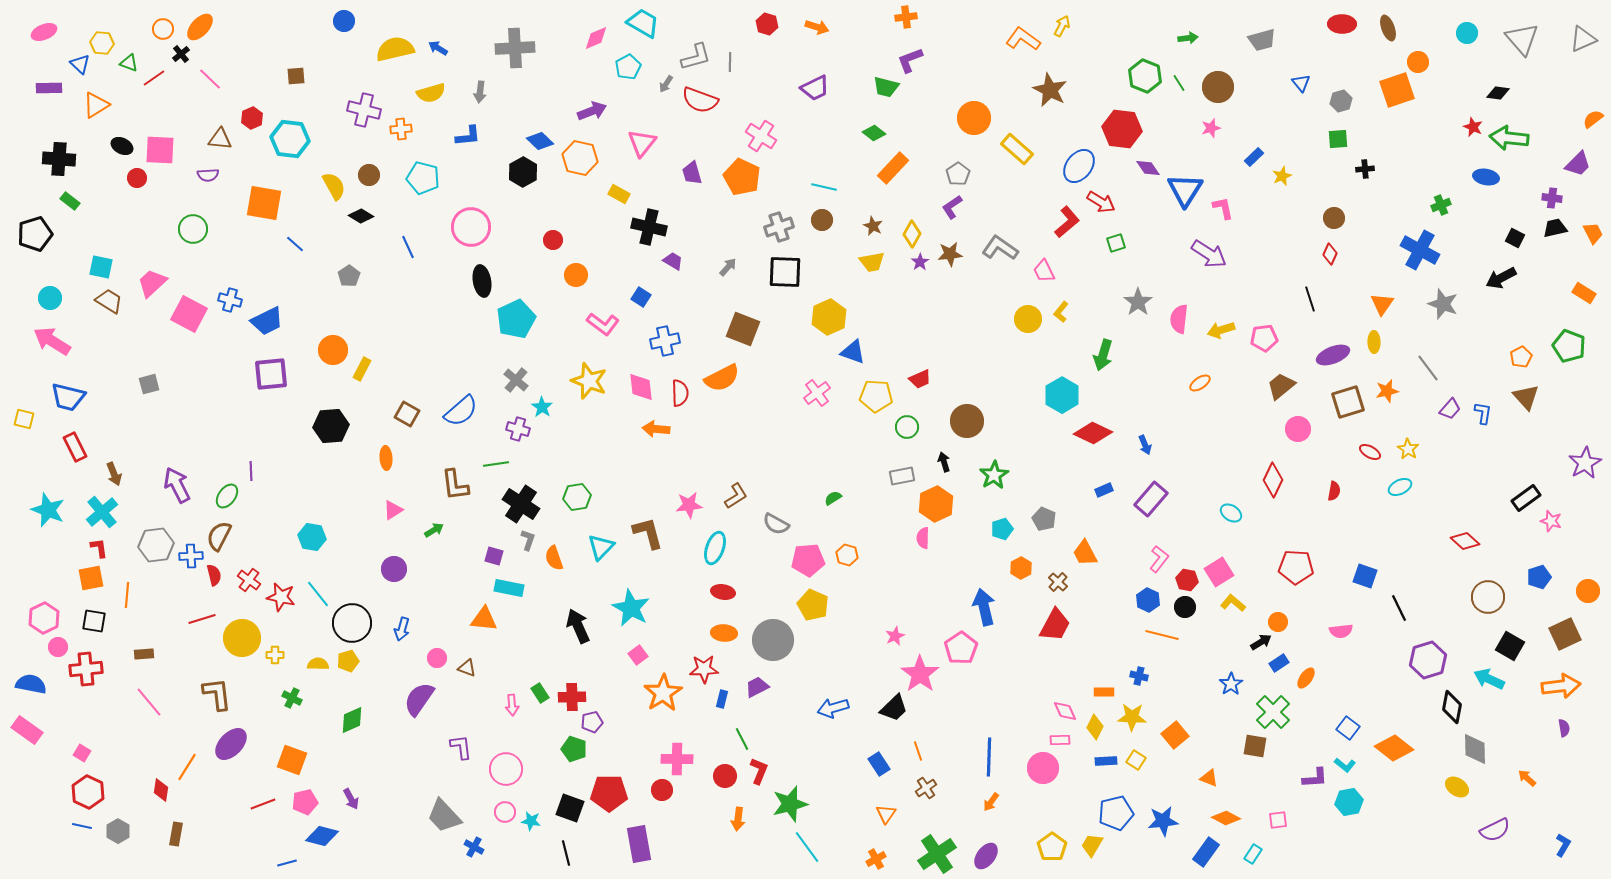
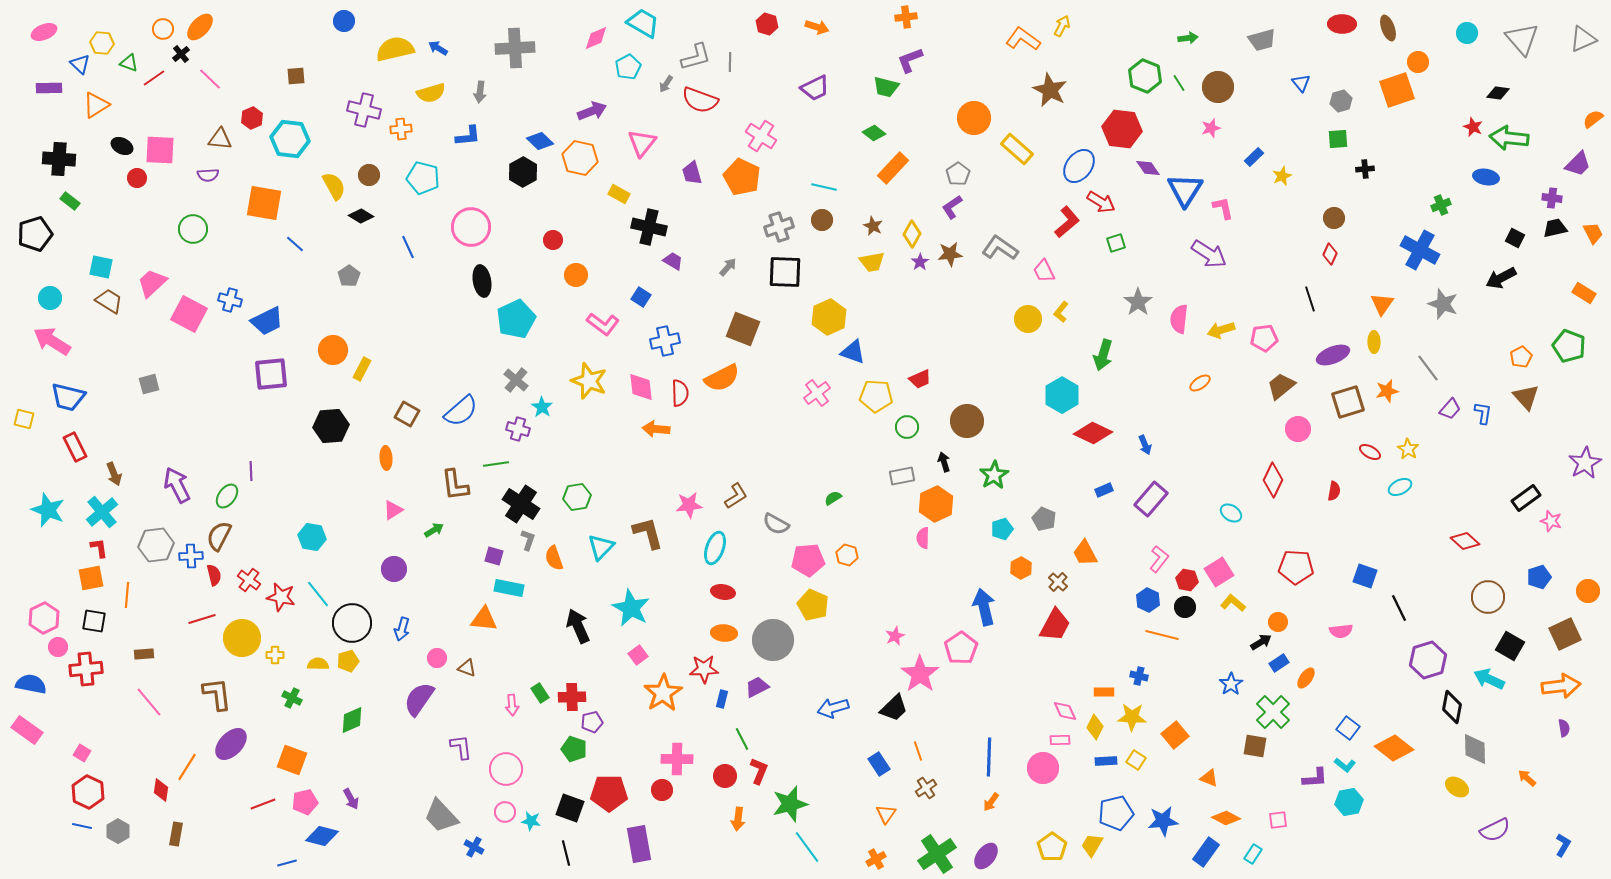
gray trapezoid at (444, 816): moved 3 px left
